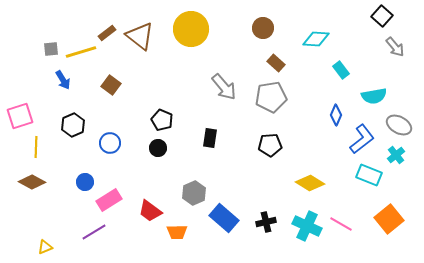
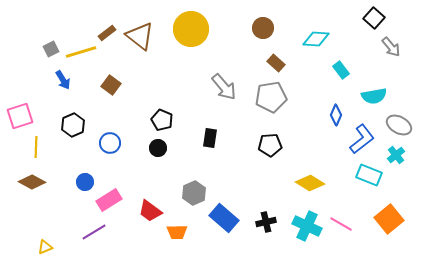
black square at (382, 16): moved 8 px left, 2 px down
gray arrow at (395, 47): moved 4 px left
gray square at (51, 49): rotated 21 degrees counterclockwise
